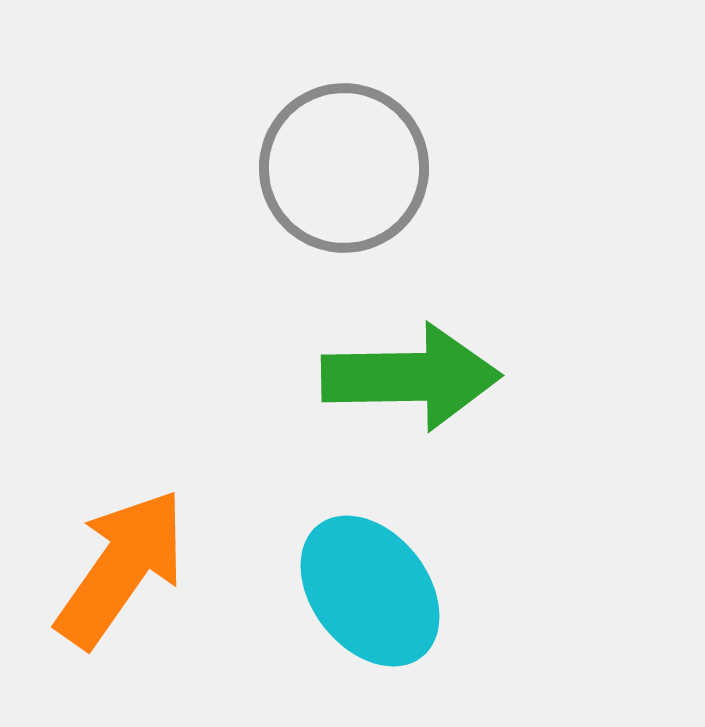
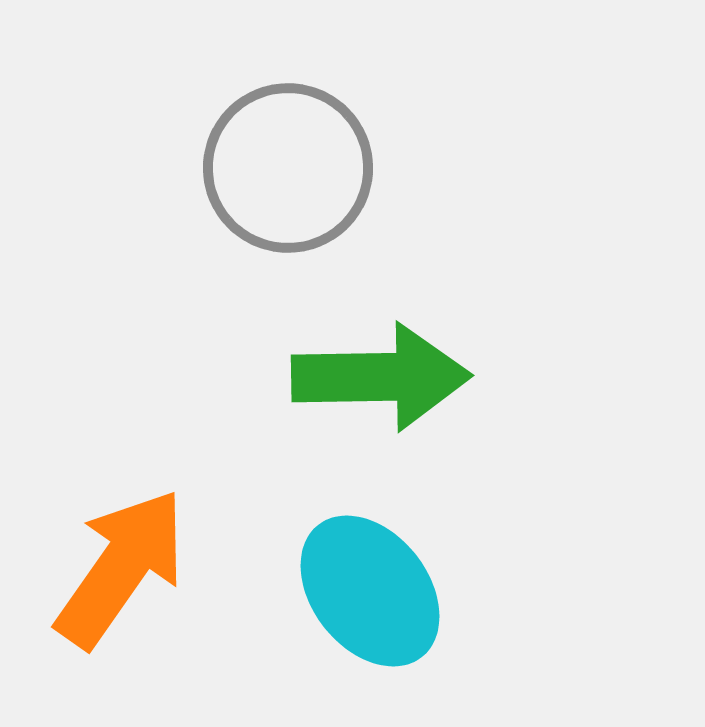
gray circle: moved 56 px left
green arrow: moved 30 px left
